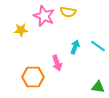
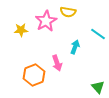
pink star: moved 2 px right, 5 px down; rotated 20 degrees clockwise
cyan line: moved 12 px up
orange hexagon: moved 1 px right, 2 px up; rotated 20 degrees counterclockwise
green triangle: rotated 40 degrees clockwise
